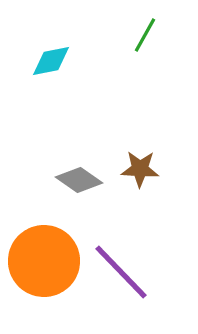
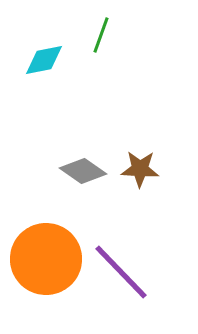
green line: moved 44 px left; rotated 9 degrees counterclockwise
cyan diamond: moved 7 px left, 1 px up
gray diamond: moved 4 px right, 9 px up
orange circle: moved 2 px right, 2 px up
